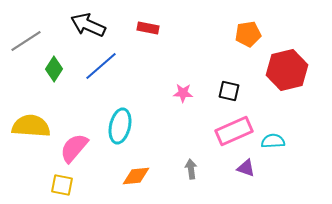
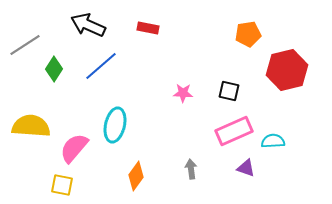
gray line: moved 1 px left, 4 px down
cyan ellipse: moved 5 px left, 1 px up
orange diamond: rotated 48 degrees counterclockwise
